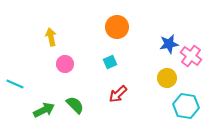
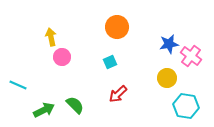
pink circle: moved 3 px left, 7 px up
cyan line: moved 3 px right, 1 px down
